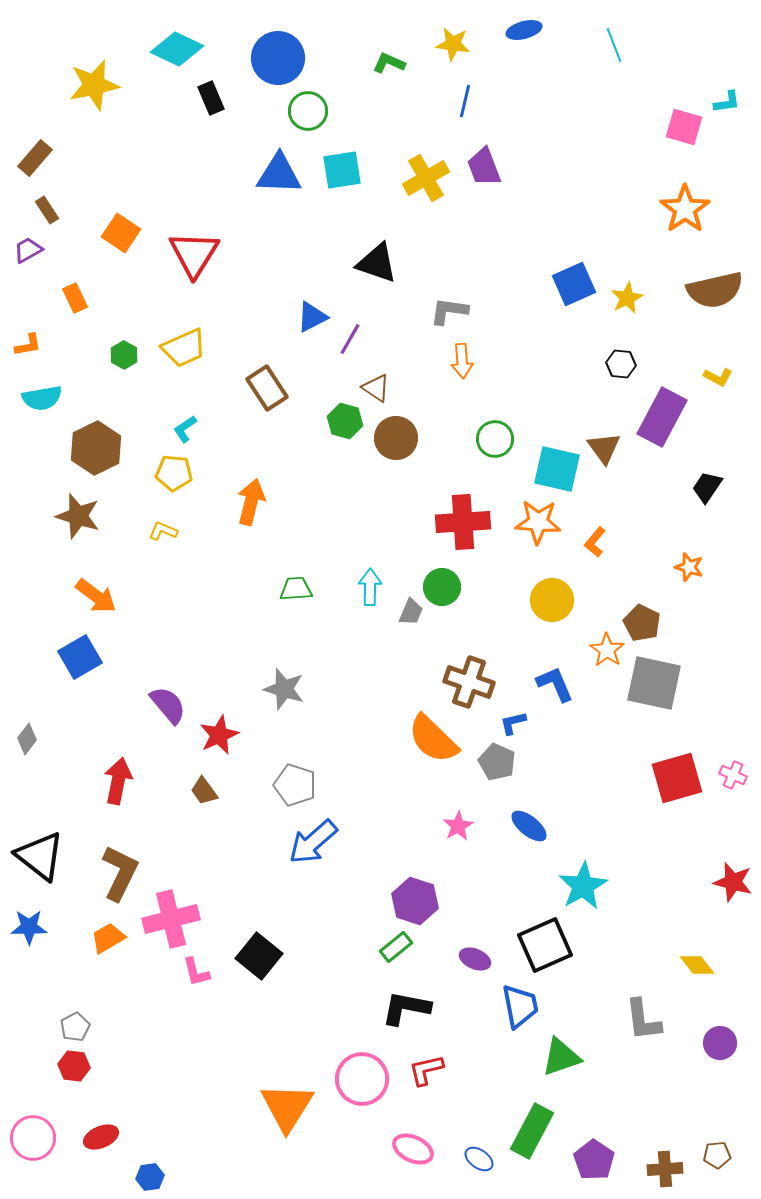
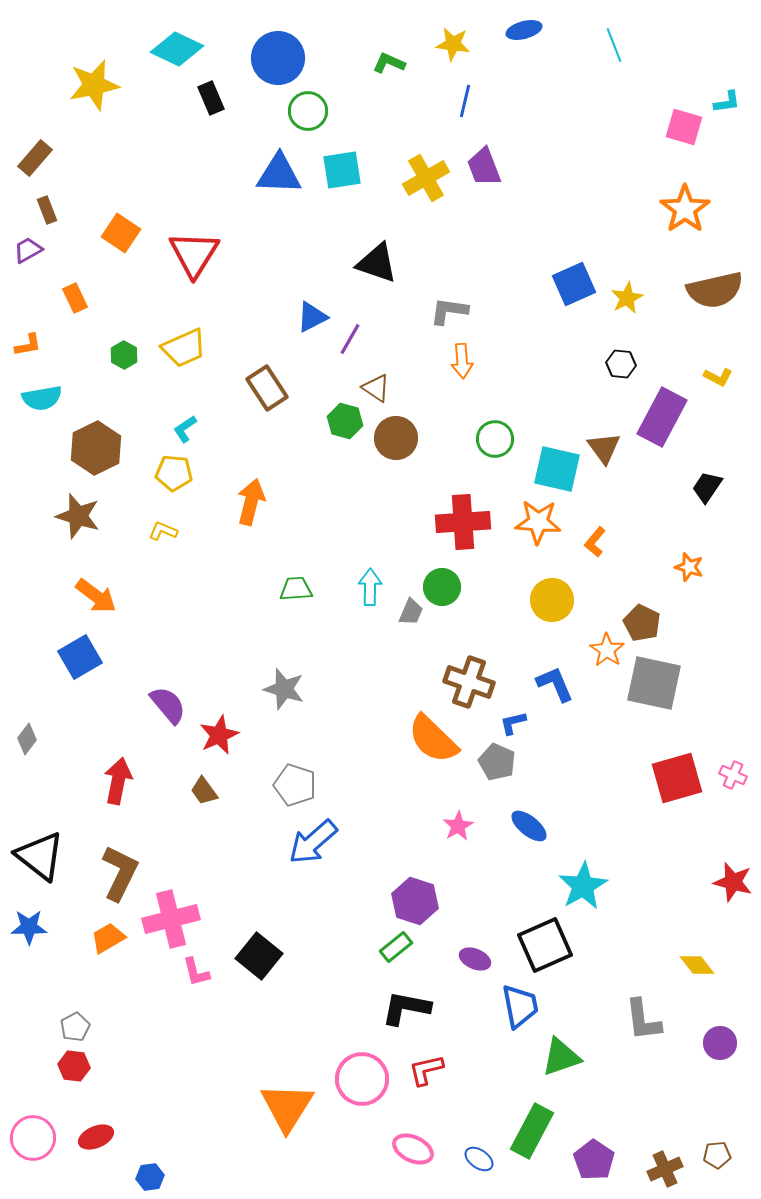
brown rectangle at (47, 210): rotated 12 degrees clockwise
red ellipse at (101, 1137): moved 5 px left
brown cross at (665, 1169): rotated 20 degrees counterclockwise
